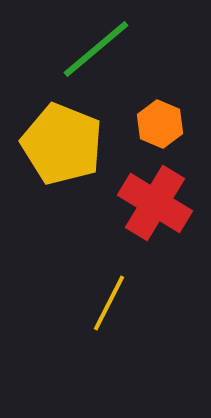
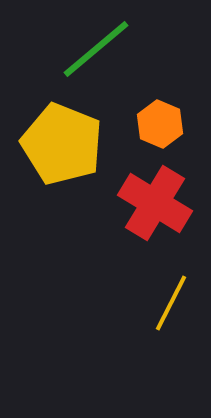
yellow line: moved 62 px right
